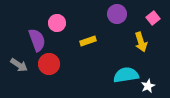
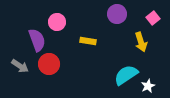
pink circle: moved 1 px up
yellow rectangle: rotated 28 degrees clockwise
gray arrow: moved 1 px right, 1 px down
cyan semicircle: rotated 25 degrees counterclockwise
